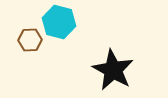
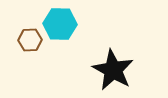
cyan hexagon: moved 1 px right, 2 px down; rotated 12 degrees counterclockwise
